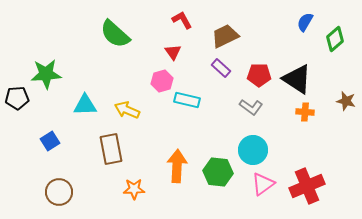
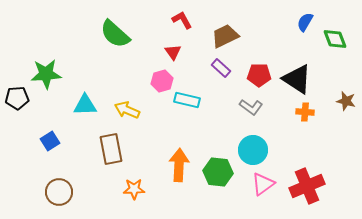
green diamond: rotated 70 degrees counterclockwise
orange arrow: moved 2 px right, 1 px up
